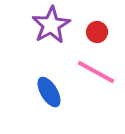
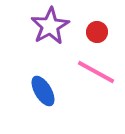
purple star: moved 1 px left, 1 px down
blue ellipse: moved 6 px left, 1 px up
